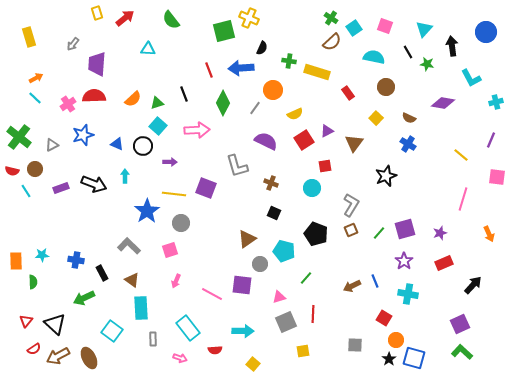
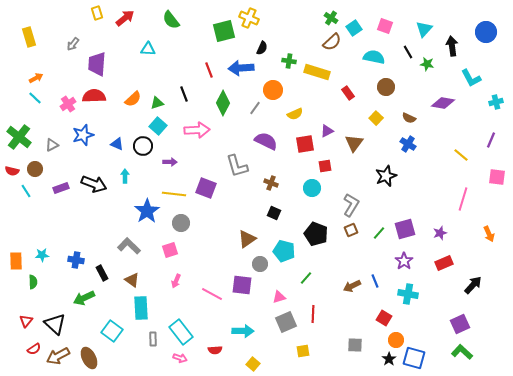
red square at (304, 140): moved 1 px right, 4 px down; rotated 24 degrees clockwise
cyan rectangle at (188, 328): moved 7 px left, 4 px down
